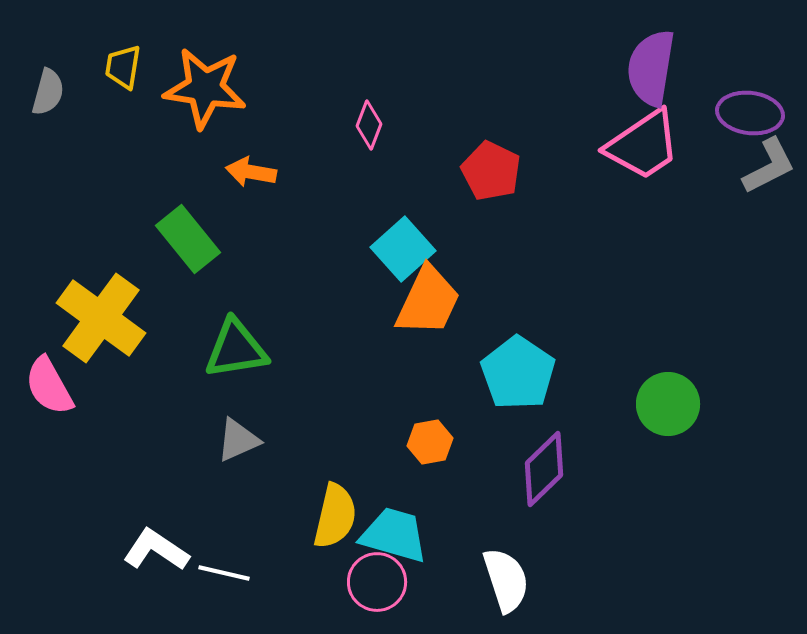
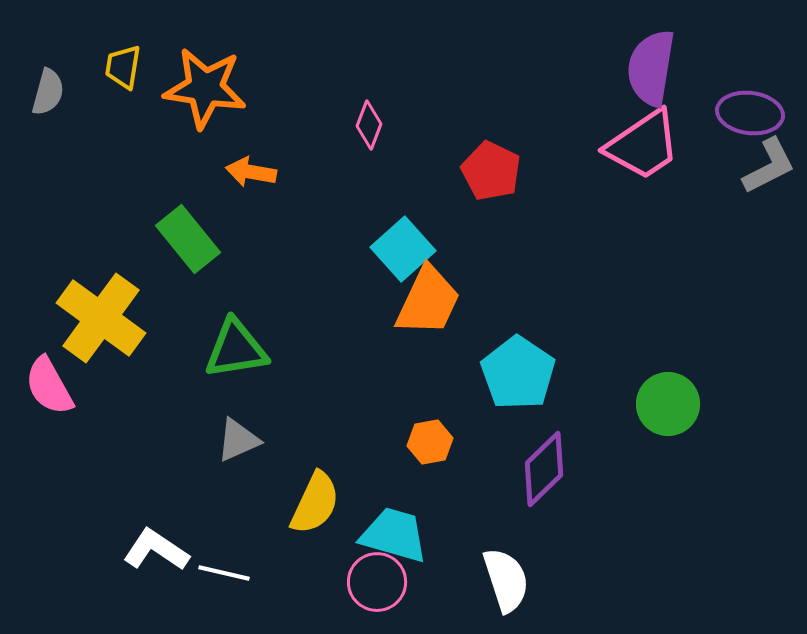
yellow semicircle: moved 20 px left, 13 px up; rotated 12 degrees clockwise
